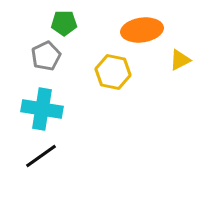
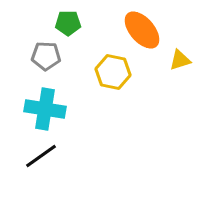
green pentagon: moved 4 px right
orange ellipse: rotated 57 degrees clockwise
gray pentagon: rotated 28 degrees clockwise
yellow triangle: rotated 10 degrees clockwise
cyan cross: moved 3 px right
